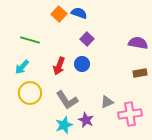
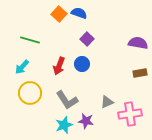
purple star: moved 1 px down; rotated 14 degrees counterclockwise
